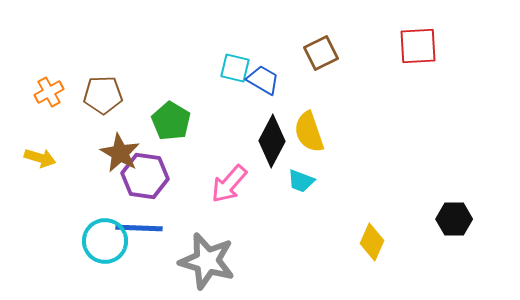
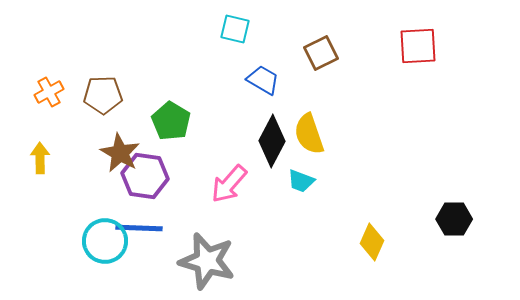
cyan square: moved 39 px up
yellow semicircle: moved 2 px down
yellow arrow: rotated 108 degrees counterclockwise
